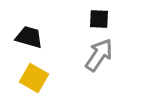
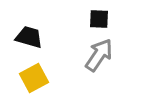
yellow square: rotated 32 degrees clockwise
